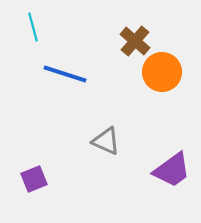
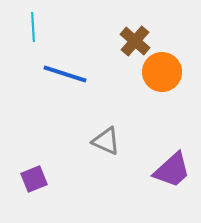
cyan line: rotated 12 degrees clockwise
purple trapezoid: rotated 6 degrees counterclockwise
